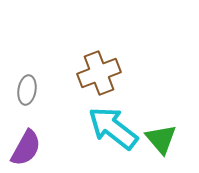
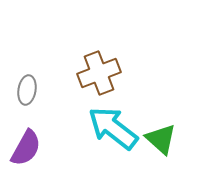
green triangle: rotated 8 degrees counterclockwise
